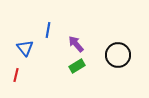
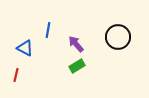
blue triangle: rotated 24 degrees counterclockwise
black circle: moved 18 px up
